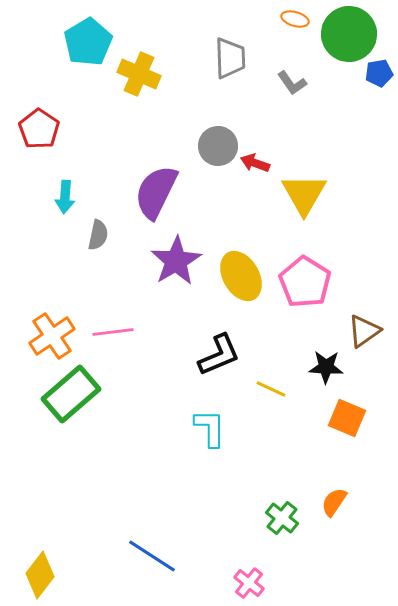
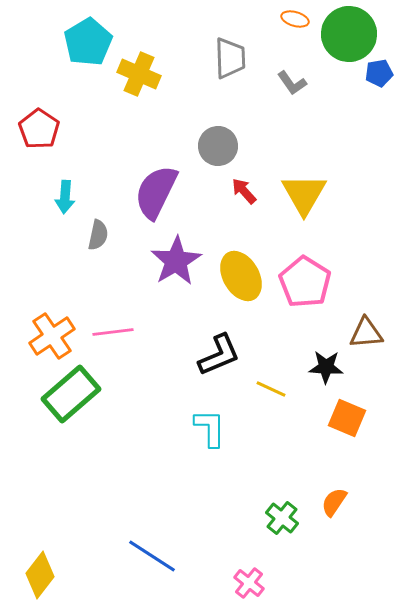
red arrow: moved 11 px left, 28 px down; rotated 28 degrees clockwise
brown triangle: moved 2 px right, 2 px down; rotated 30 degrees clockwise
